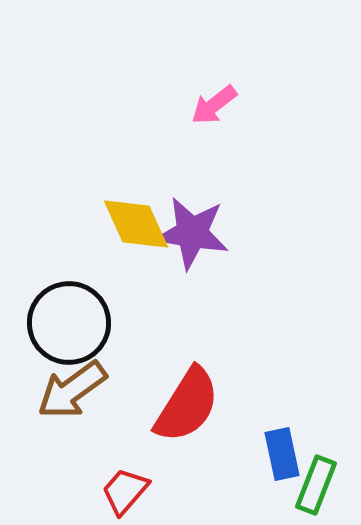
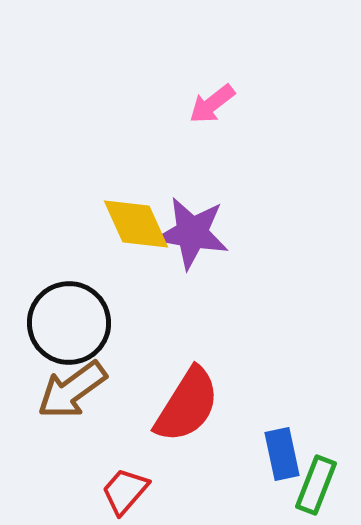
pink arrow: moved 2 px left, 1 px up
